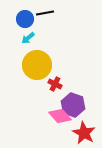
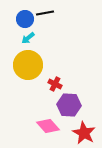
yellow circle: moved 9 px left
purple hexagon: moved 4 px left; rotated 15 degrees counterclockwise
pink diamond: moved 12 px left, 10 px down
